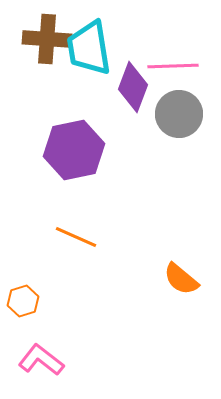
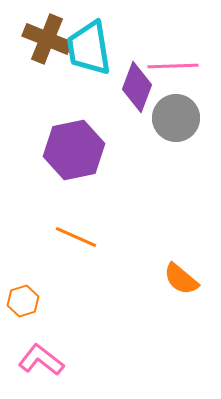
brown cross: rotated 18 degrees clockwise
purple diamond: moved 4 px right
gray circle: moved 3 px left, 4 px down
